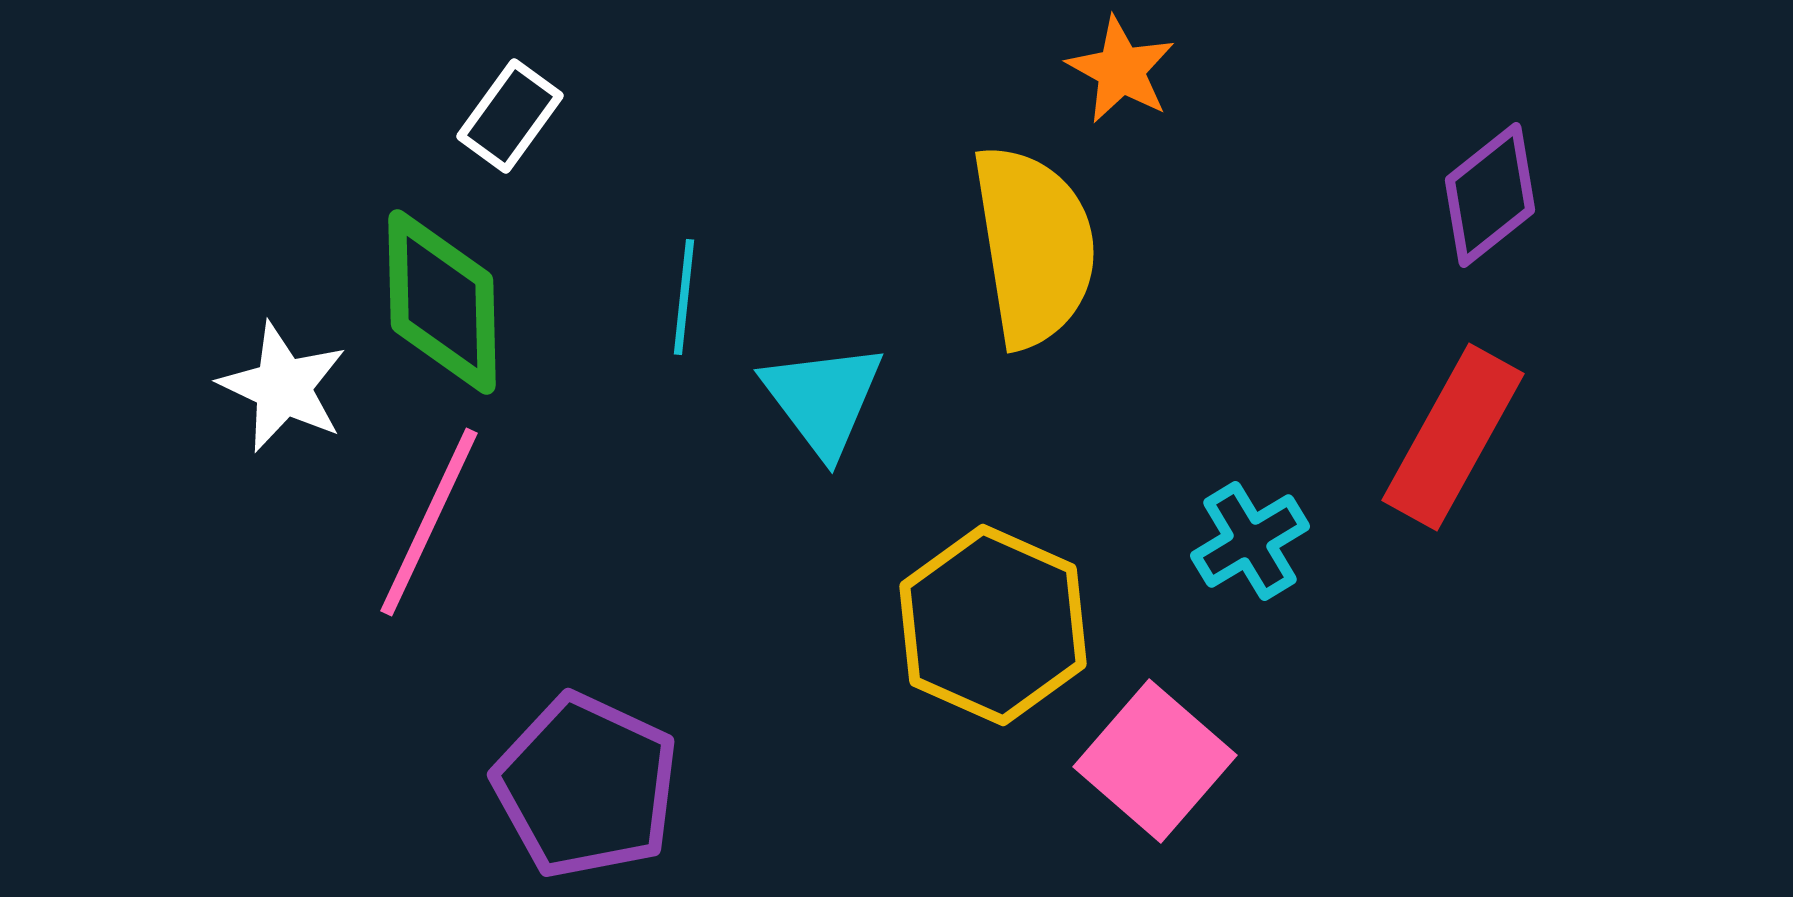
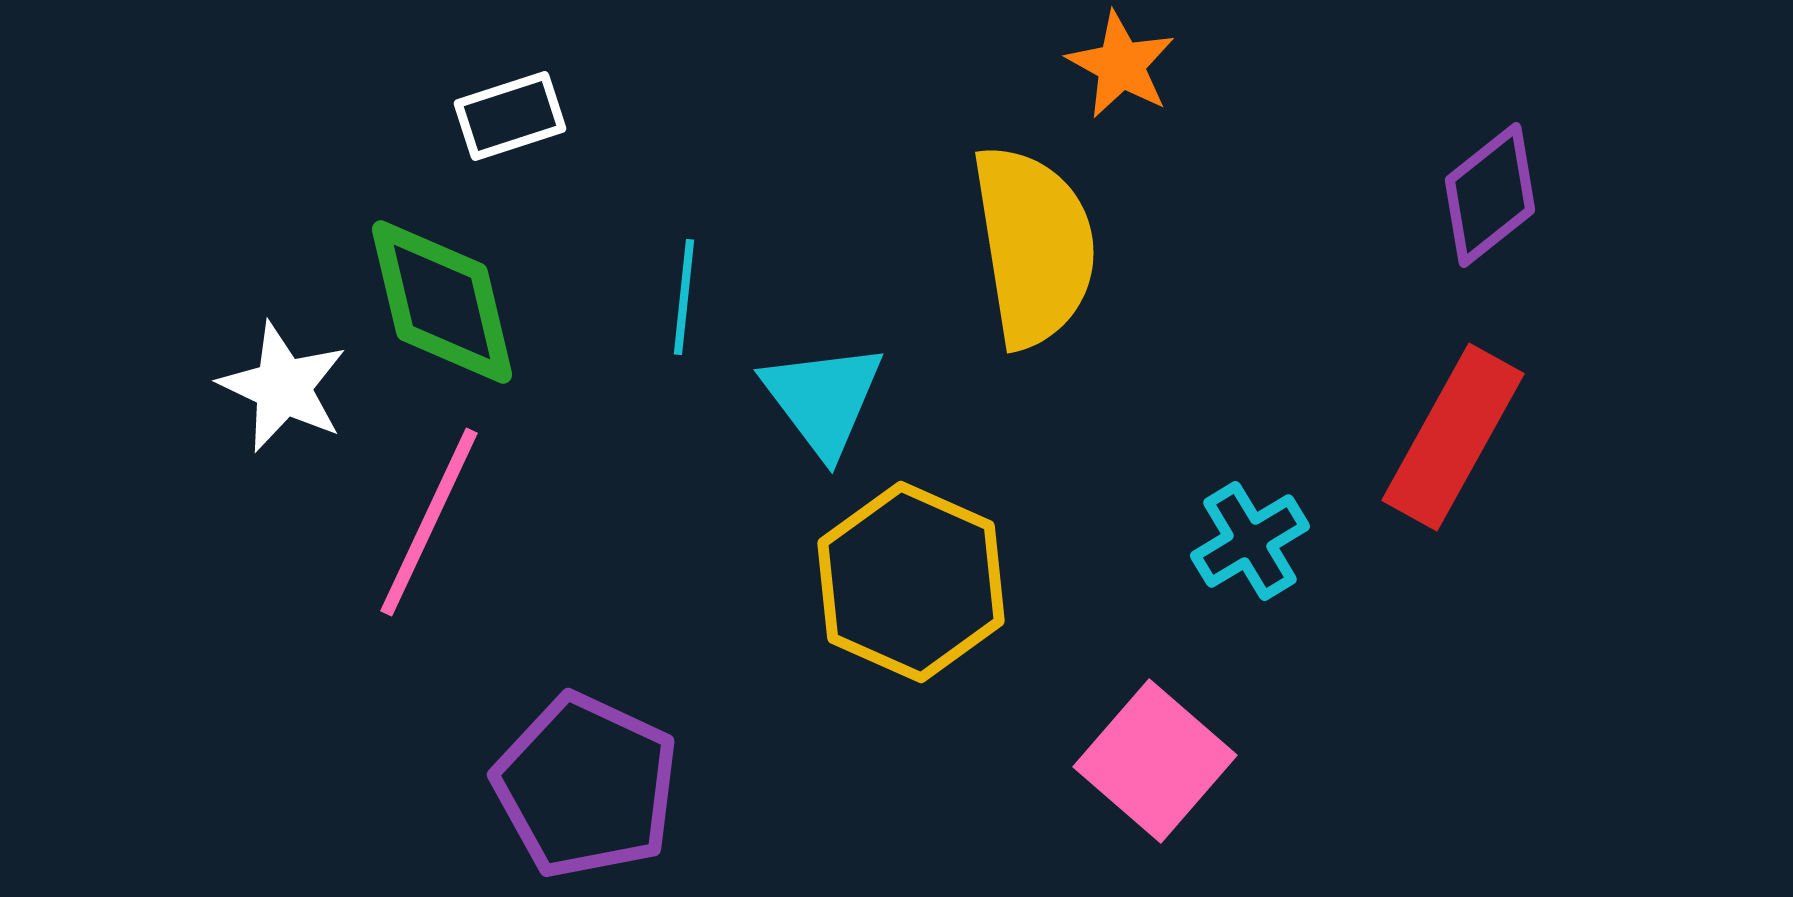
orange star: moved 5 px up
white rectangle: rotated 36 degrees clockwise
green diamond: rotated 12 degrees counterclockwise
yellow hexagon: moved 82 px left, 43 px up
